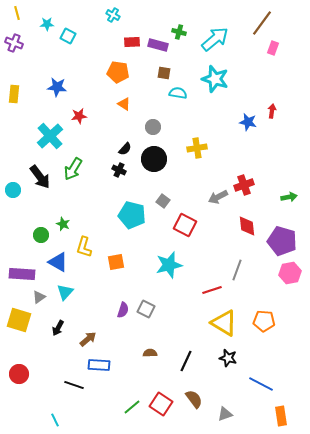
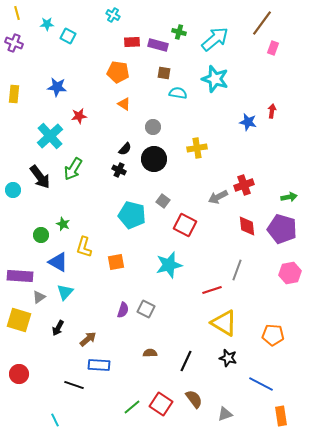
purple pentagon at (282, 241): moved 12 px up
purple rectangle at (22, 274): moved 2 px left, 2 px down
orange pentagon at (264, 321): moved 9 px right, 14 px down
